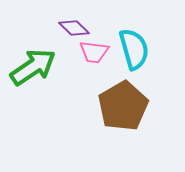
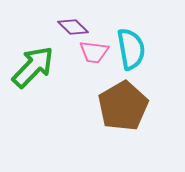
purple diamond: moved 1 px left, 1 px up
cyan semicircle: moved 3 px left; rotated 6 degrees clockwise
green arrow: rotated 12 degrees counterclockwise
